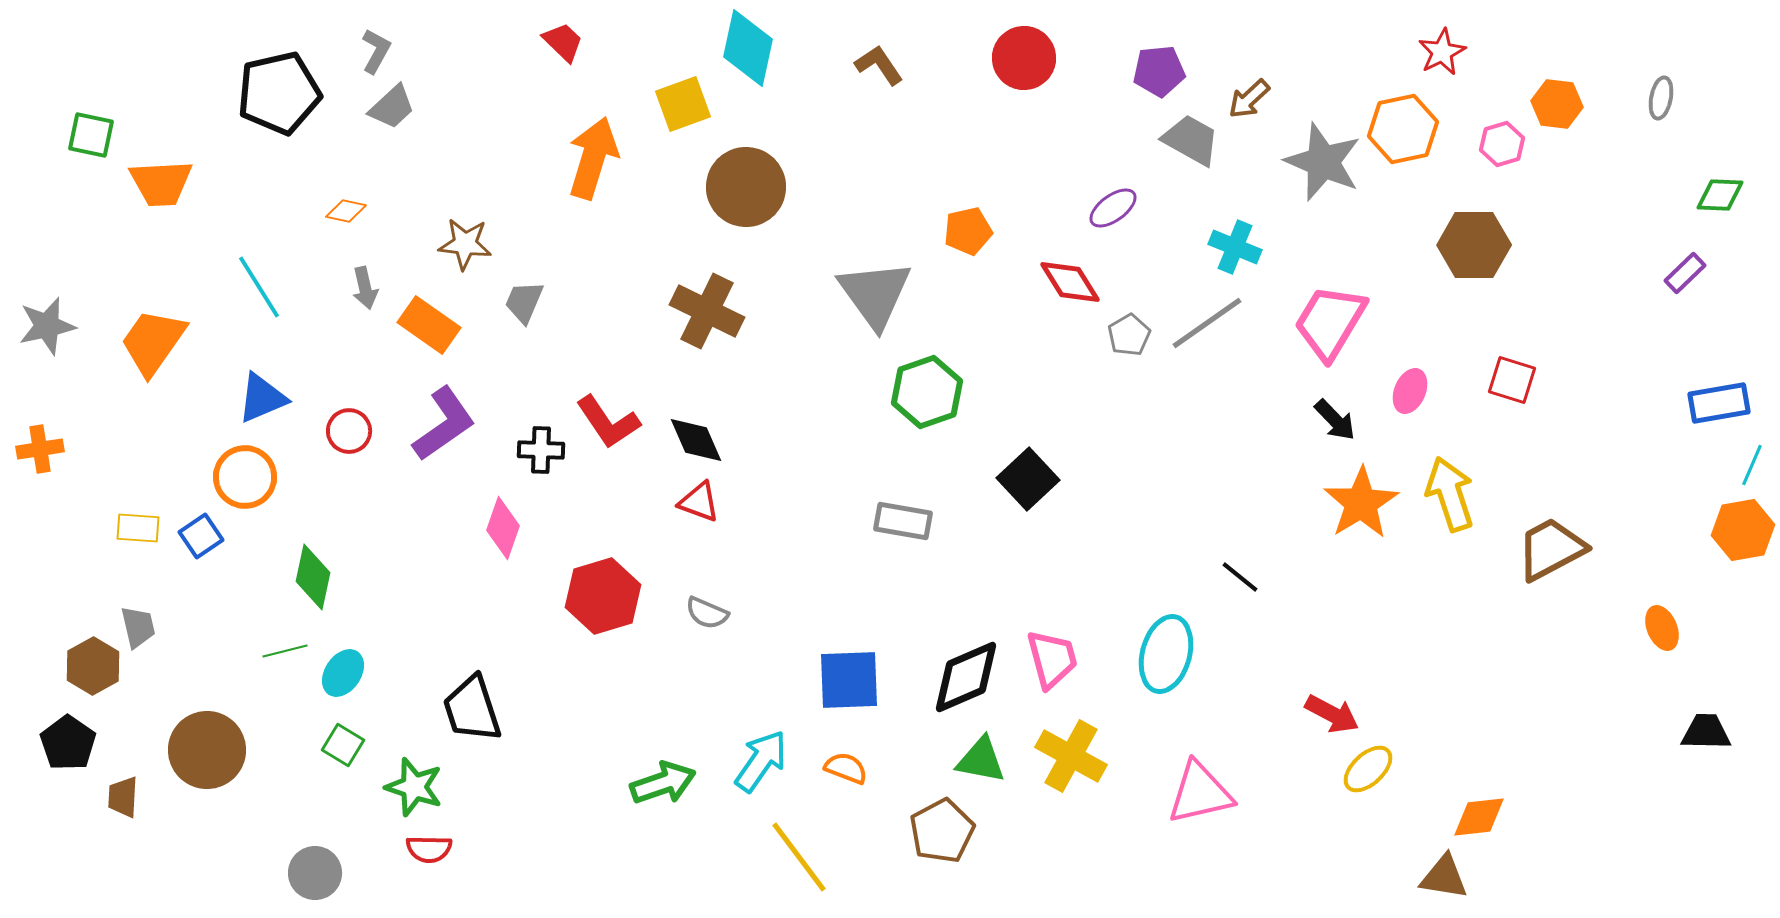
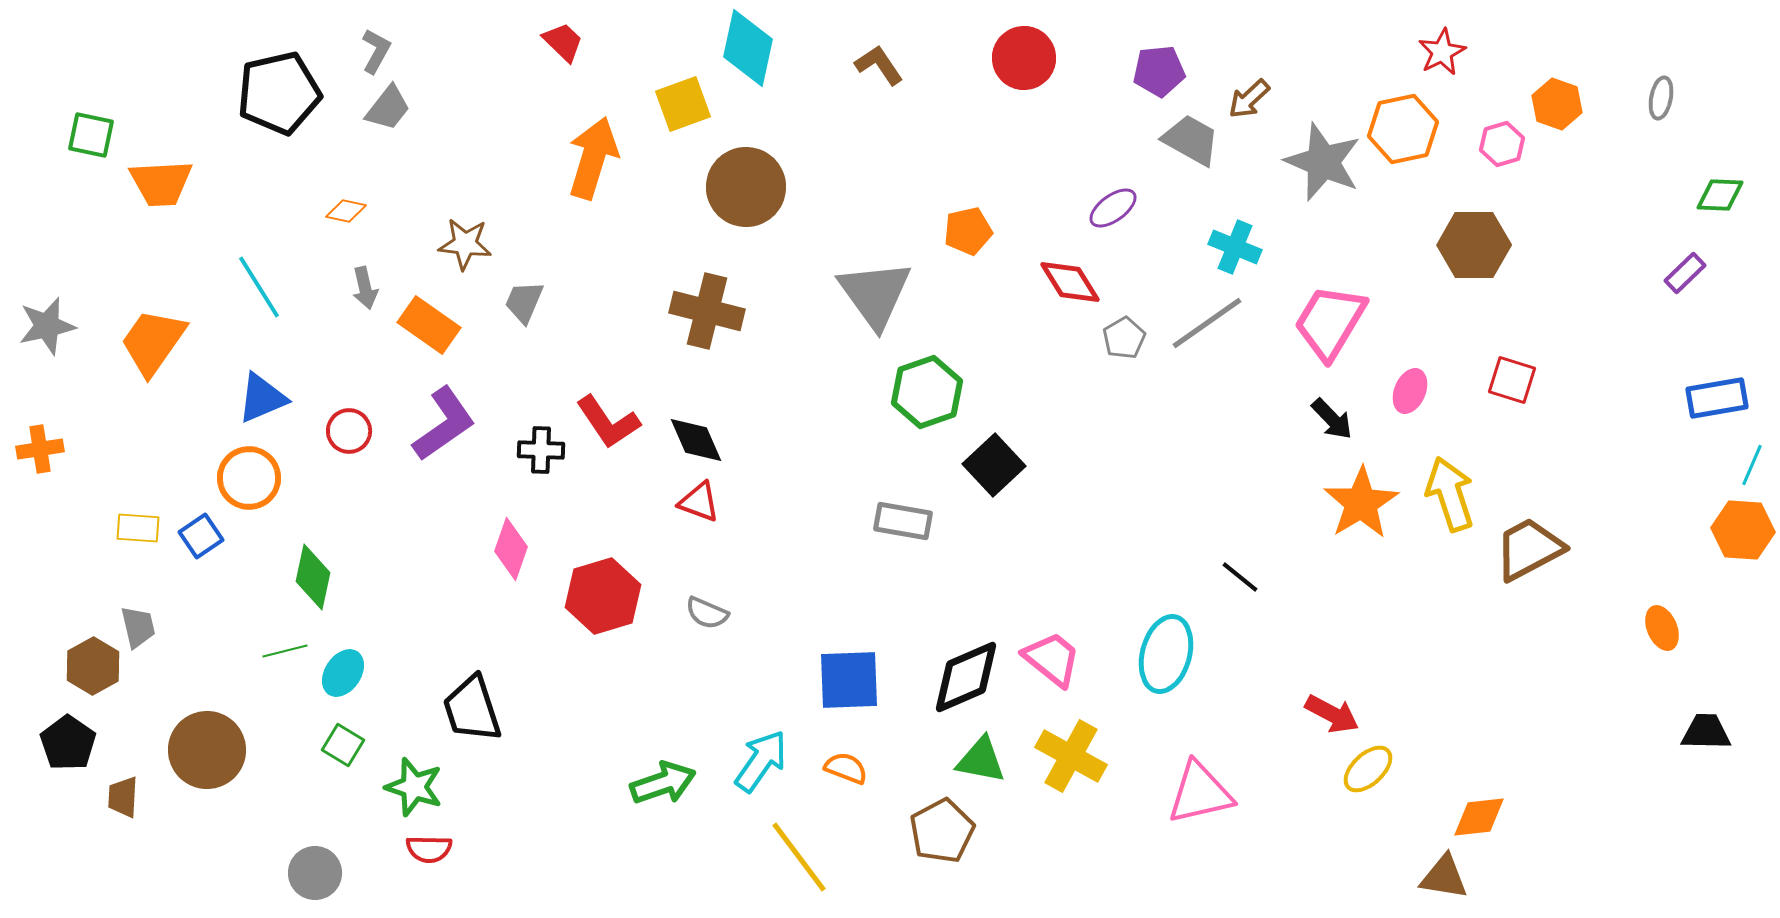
orange hexagon at (1557, 104): rotated 12 degrees clockwise
gray trapezoid at (392, 107): moved 4 px left, 1 px down; rotated 9 degrees counterclockwise
brown cross at (707, 311): rotated 12 degrees counterclockwise
gray pentagon at (1129, 335): moved 5 px left, 3 px down
blue rectangle at (1719, 403): moved 2 px left, 5 px up
black arrow at (1335, 420): moved 3 px left, 1 px up
orange circle at (245, 477): moved 4 px right, 1 px down
black square at (1028, 479): moved 34 px left, 14 px up
pink diamond at (503, 528): moved 8 px right, 21 px down
orange hexagon at (1743, 530): rotated 14 degrees clockwise
brown trapezoid at (1551, 549): moved 22 px left
pink trapezoid at (1052, 659): rotated 36 degrees counterclockwise
